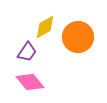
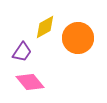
orange circle: moved 1 px down
purple trapezoid: moved 5 px left
